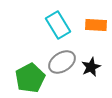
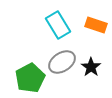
orange rectangle: rotated 15 degrees clockwise
black star: rotated 12 degrees counterclockwise
